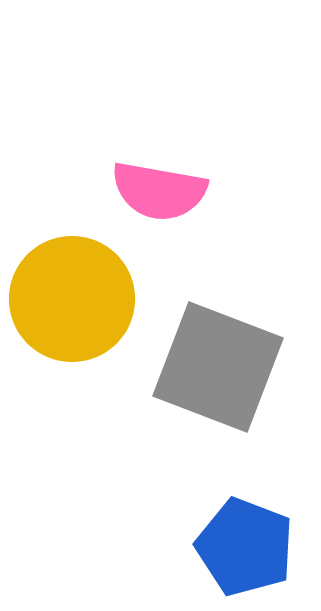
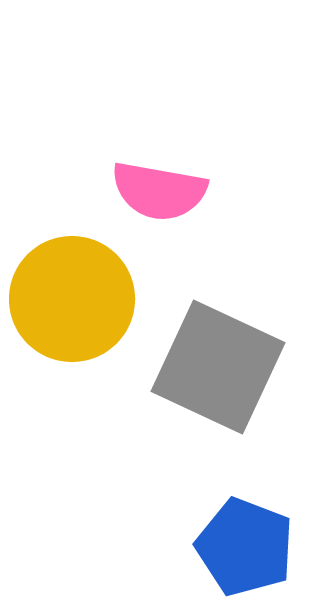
gray square: rotated 4 degrees clockwise
